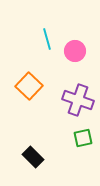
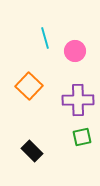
cyan line: moved 2 px left, 1 px up
purple cross: rotated 20 degrees counterclockwise
green square: moved 1 px left, 1 px up
black rectangle: moved 1 px left, 6 px up
